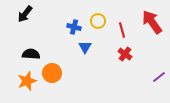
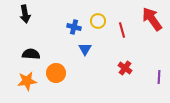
black arrow: rotated 48 degrees counterclockwise
red arrow: moved 3 px up
blue triangle: moved 2 px down
red cross: moved 14 px down
orange circle: moved 4 px right
purple line: rotated 48 degrees counterclockwise
orange star: rotated 12 degrees clockwise
